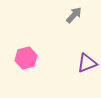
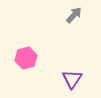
purple triangle: moved 15 px left, 16 px down; rotated 35 degrees counterclockwise
